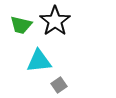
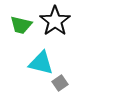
cyan triangle: moved 2 px right, 2 px down; rotated 20 degrees clockwise
gray square: moved 1 px right, 2 px up
